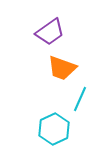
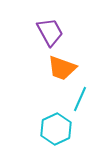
purple trapezoid: rotated 84 degrees counterclockwise
cyan hexagon: moved 2 px right
